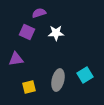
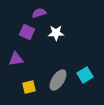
gray ellipse: rotated 20 degrees clockwise
